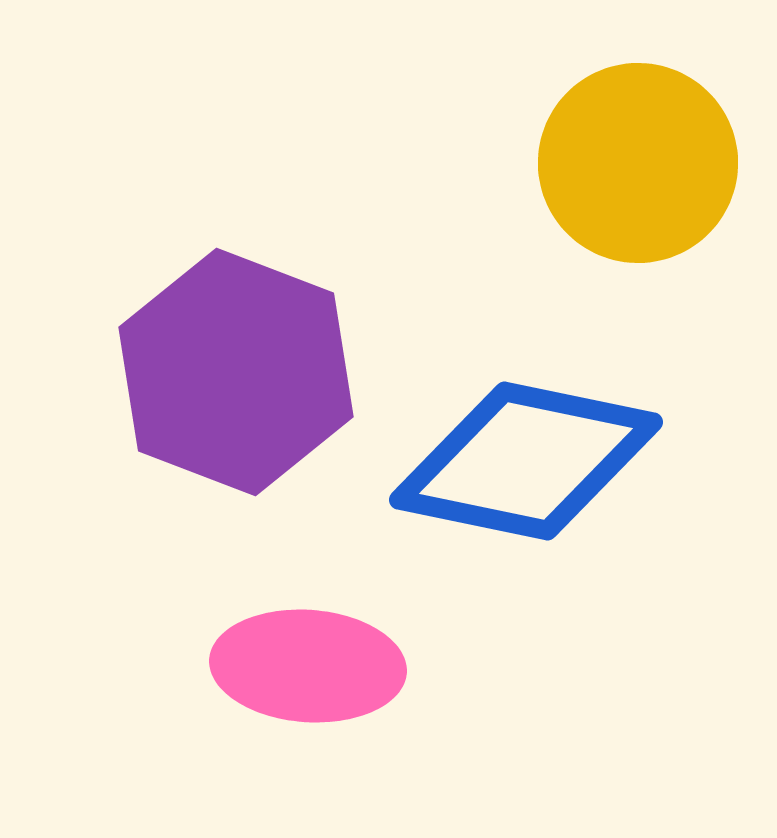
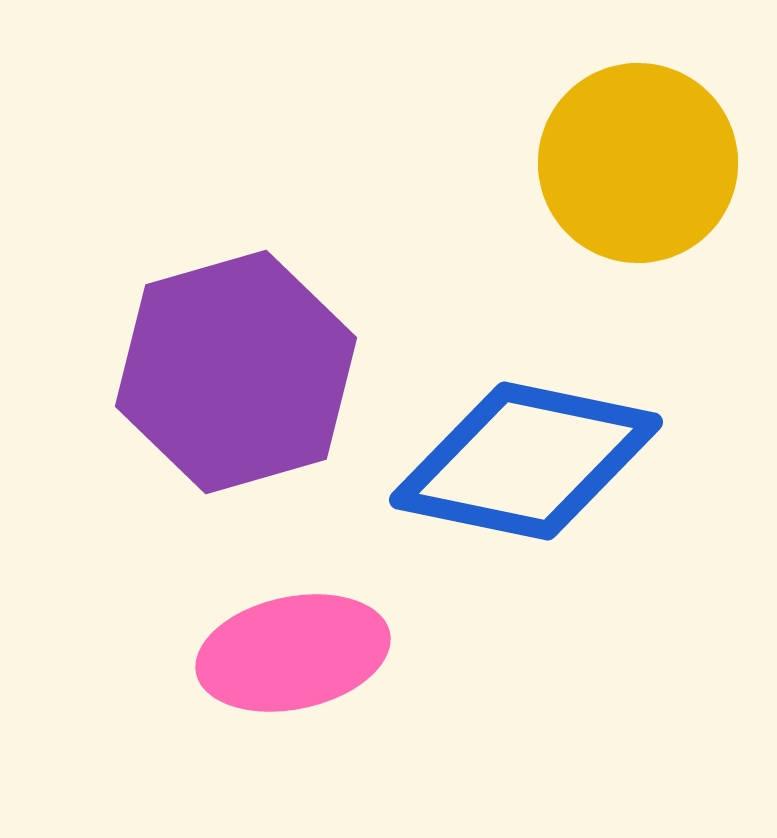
purple hexagon: rotated 23 degrees clockwise
pink ellipse: moved 15 px left, 13 px up; rotated 16 degrees counterclockwise
